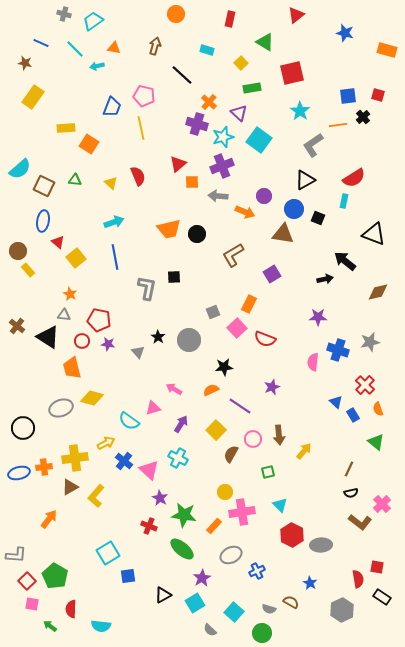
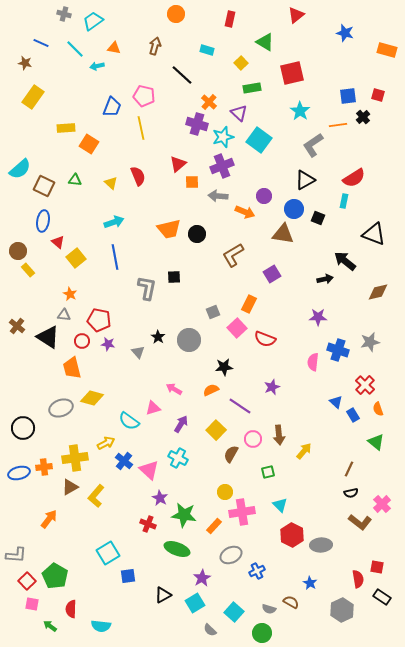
red cross at (149, 526): moved 1 px left, 2 px up
green ellipse at (182, 549): moved 5 px left; rotated 20 degrees counterclockwise
